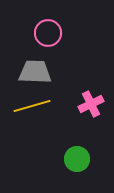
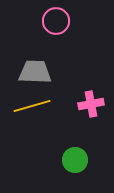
pink circle: moved 8 px right, 12 px up
pink cross: rotated 15 degrees clockwise
green circle: moved 2 px left, 1 px down
